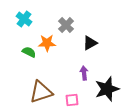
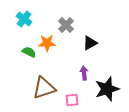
brown triangle: moved 3 px right, 4 px up
